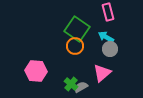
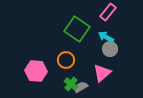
pink rectangle: rotated 54 degrees clockwise
orange circle: moved 9 px left, 14 px down
